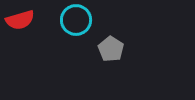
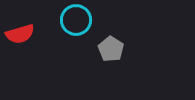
red semicircle: moved 14 px down
